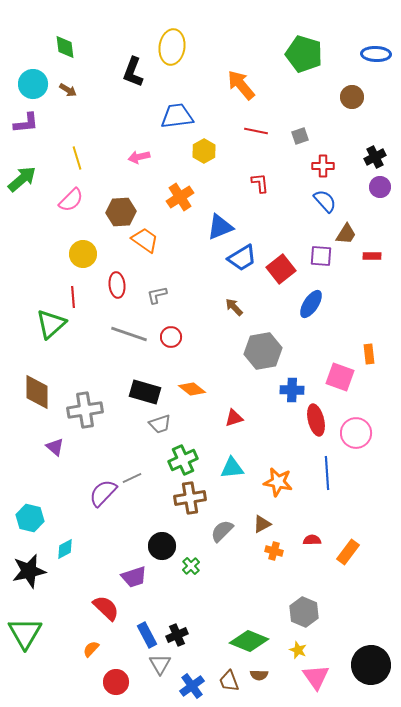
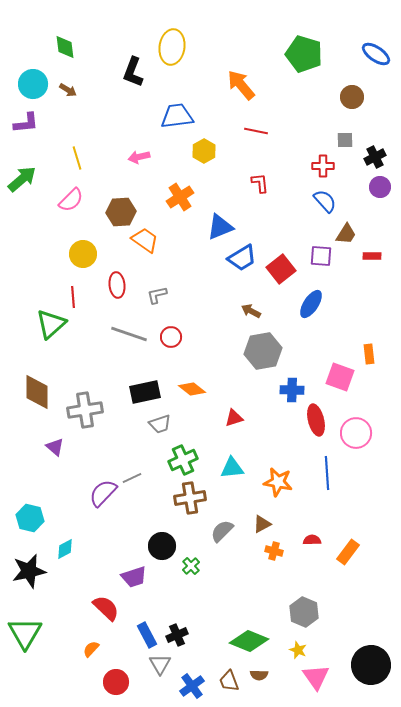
blue ellipse at (376, 54): rotated 32 degrees clockwise
gray square at (300, 136): moved 45 px right, 4 px down; rotated 18 degrees clockwise
brown arrow at (234, 307): moved 17 px right, 4 px down; rotated 18 degrees counterclockwise
black rectangle at (145, 392): rotated 28 degrees counterclockwise
